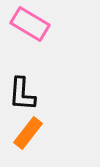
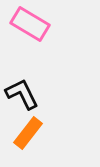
black L-shape: rotated 150 degrees clockwise
